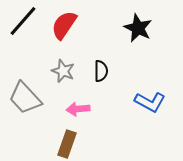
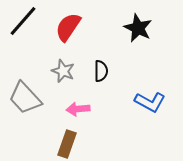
red semicircle: moved 4 px right, 2 px down
